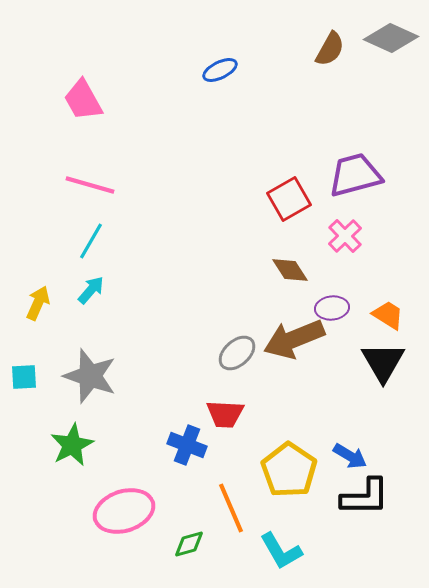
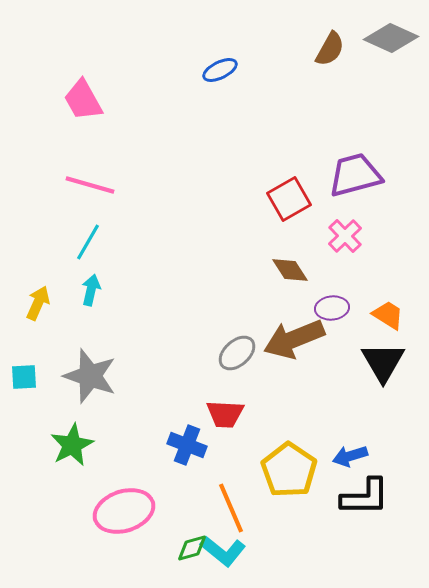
cyan line: moved 3 px left, 1 px down
cyan arrow: rotated 28 degrees counterclockwise
blue arrow: rotated 132 degrees clockwise
green diamond: moved 3 px right, 4 px down
cyan L-shape: moved 58 px left; rotated 21 degrees counterclockwise
